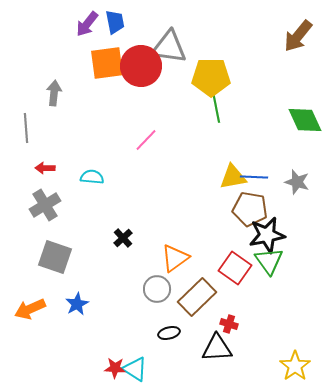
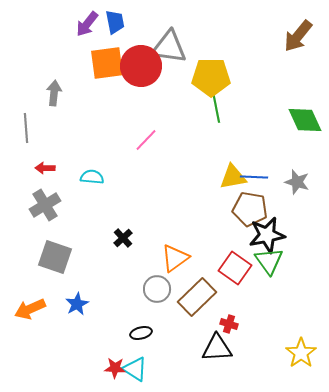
black ellipse: moved 28 px left
yellow star: moved 6 px right, 13 px up
